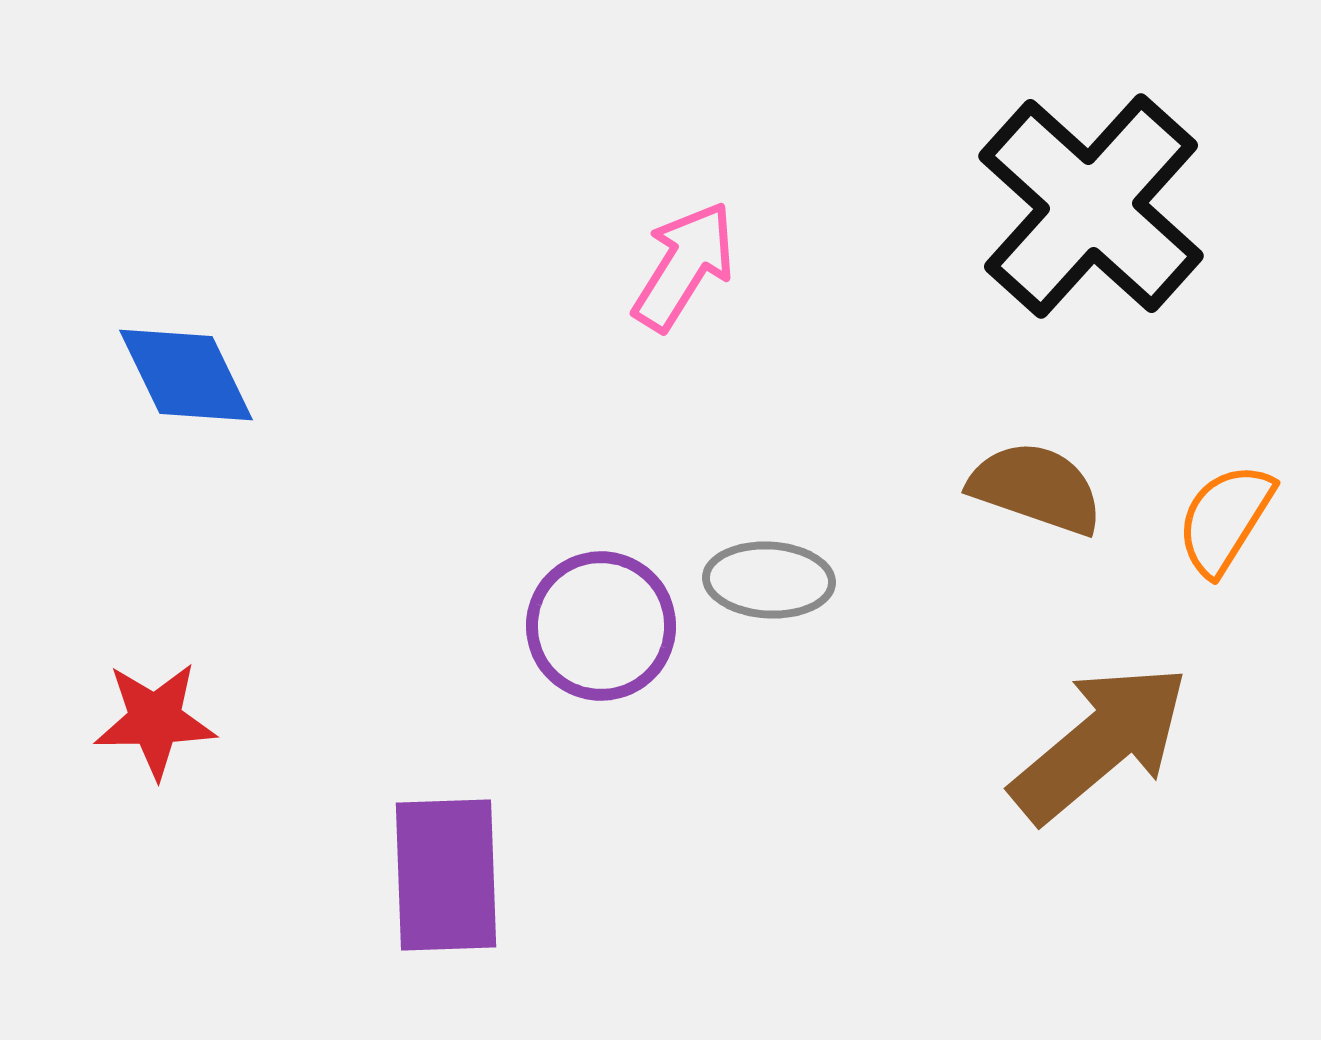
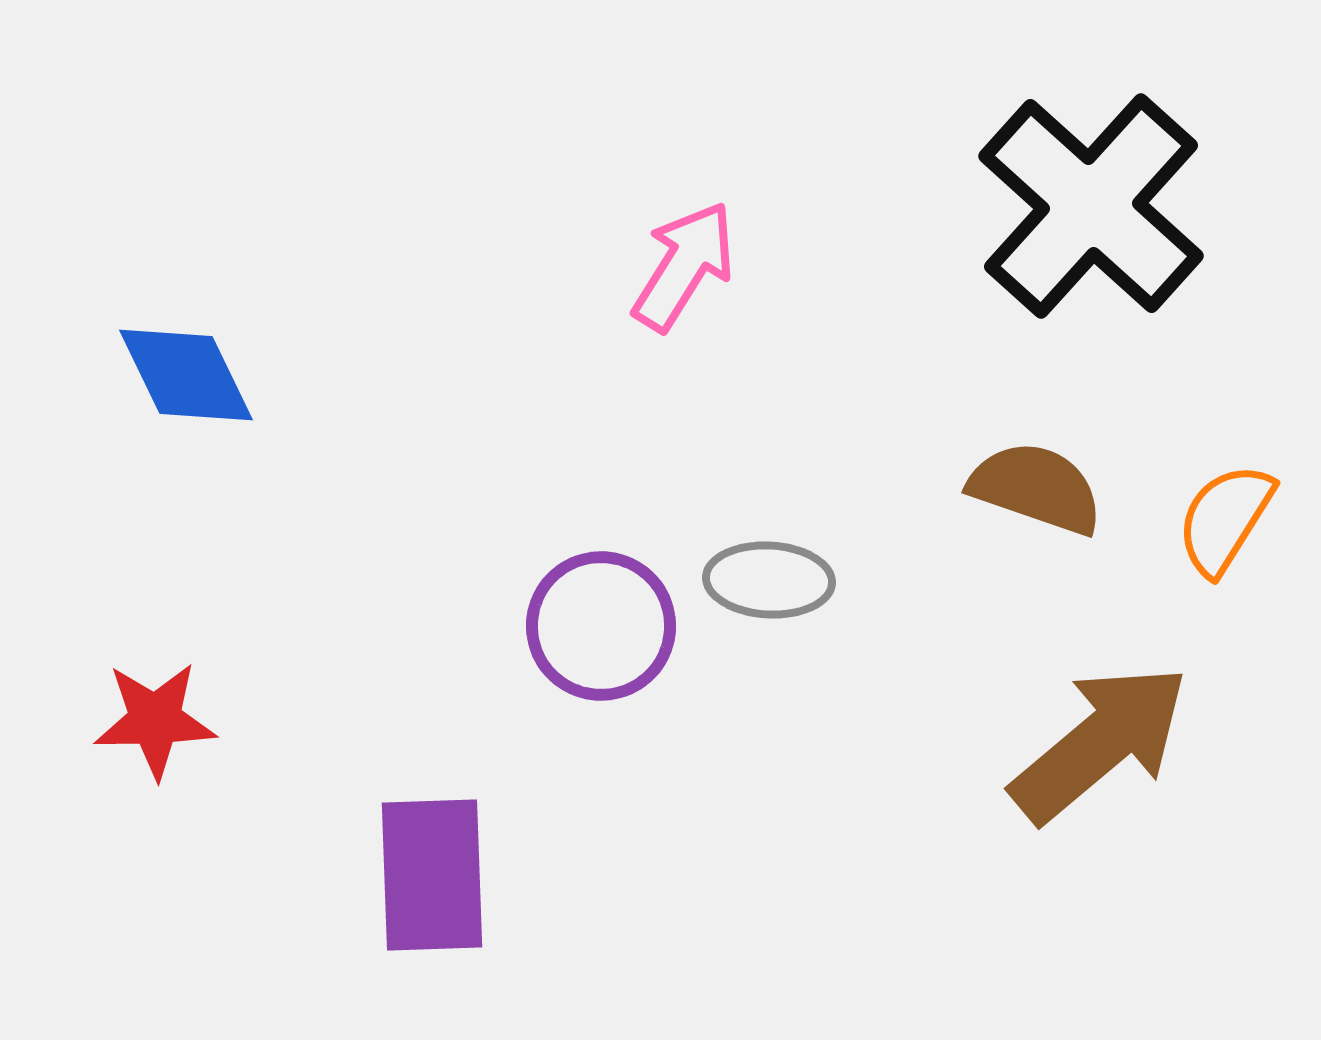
purple rectangle: moved 14 px left
